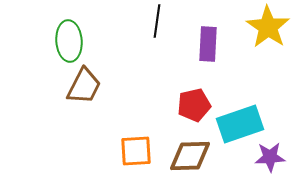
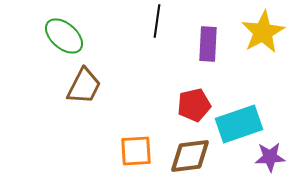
yellow star: moved 5 px left, 5 px down; rotated 9 degrees clockwise
green ellipse: moved 5 px left, 5 px up; rotated 45 degrees counterclockwise
cyan rectangle: moved 1 px left
brown diamond: rotated 6 degrees counterclockwise
